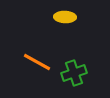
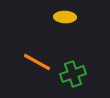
green cross: moved 1 px left, 1 px down
